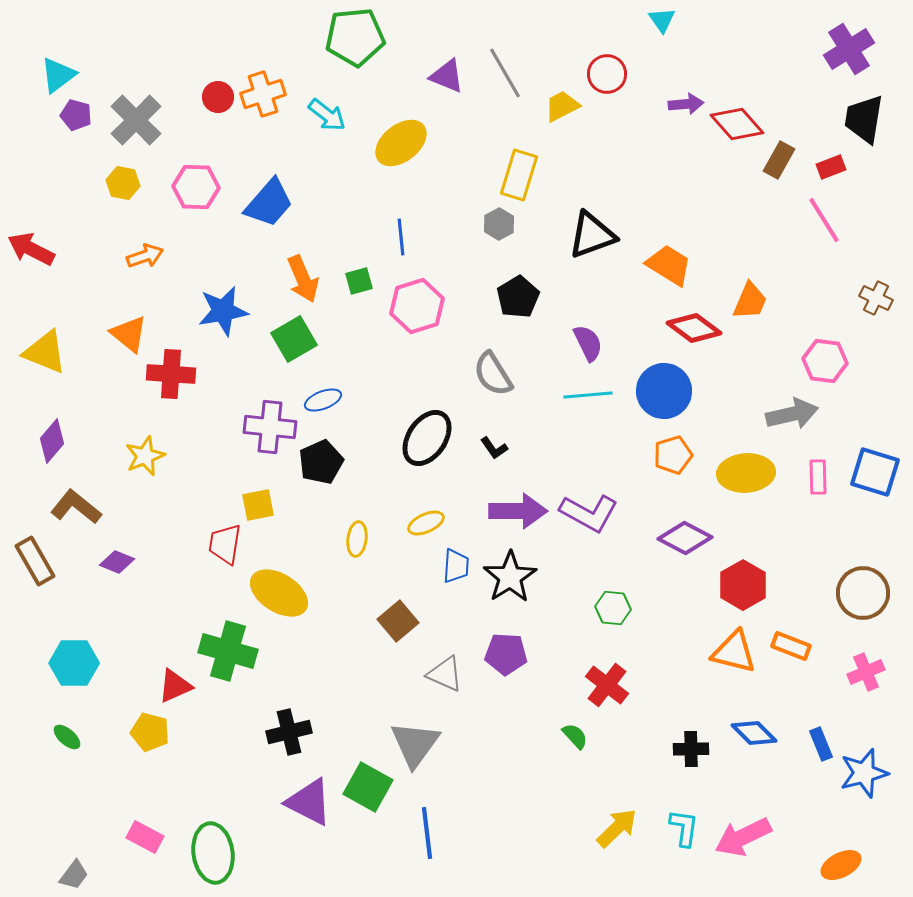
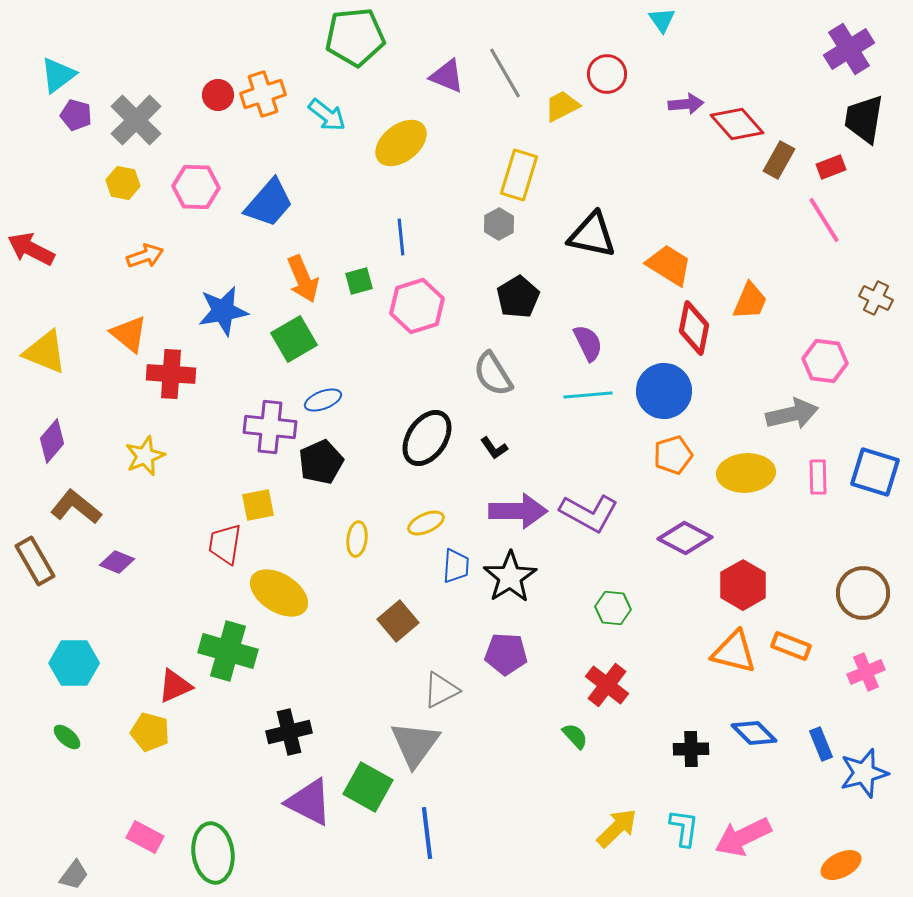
red circle at (218, 97): moved 2 px up
black triangle at (592, 235): rotated 32 degrees clockwise
red diamond at (694, 328): rotated 64 degrees clockwise
gray triangle at (445, 674): moved 4 px left, 16 px down; rotated 51 degrees counterclockwise
